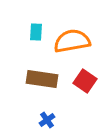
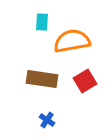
cyan rectangle: moved 6 px right, 10 px up
red square: rotated 25 degrees clockwise
blue cross: rotated 21 degrees counterclockwise
